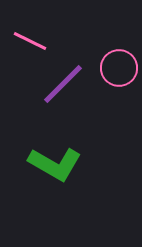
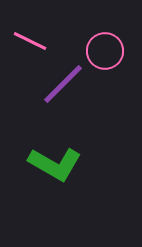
pink circle: moved 14 px left, 17 px up
